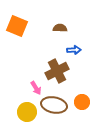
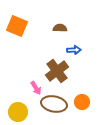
brown cross: rotated 10 degrees counterclockwise
brown ellipse: moved 1 px up
yellow circle: moved 9 px left
